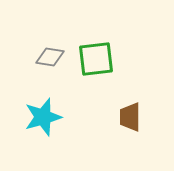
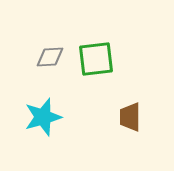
gray diamond: rotated 12 degrees counterclockwise
